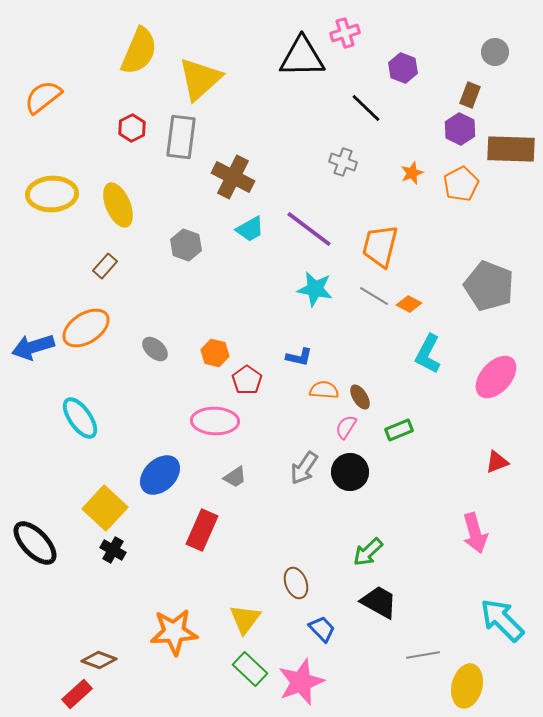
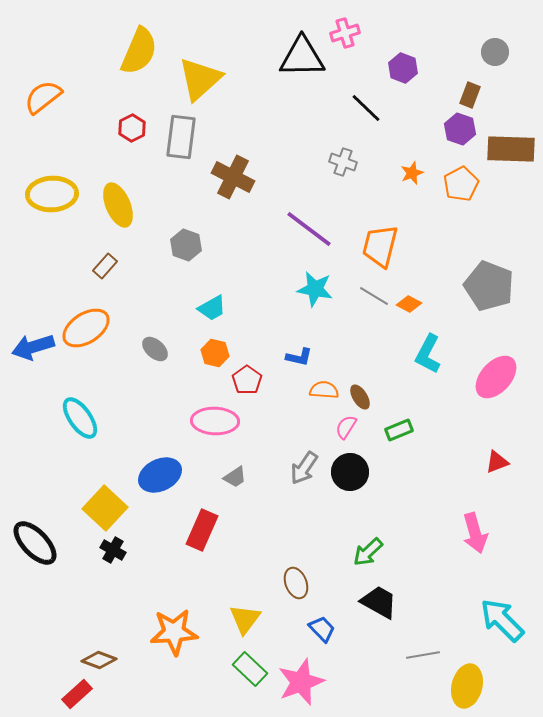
purple hexagon at (460, 129): rotated 8 degrees counterclockwise
cyan trapezoid at (250, 229): moved 38 px left, 79 px down
blue ellipse at (160, 475): rotated 18 degrees clockwise
